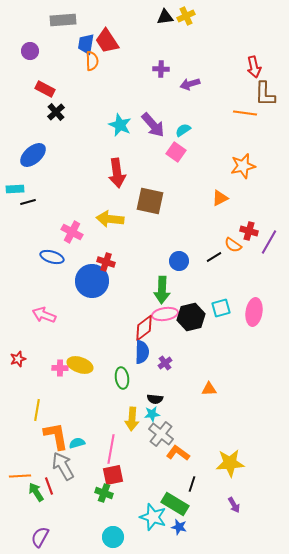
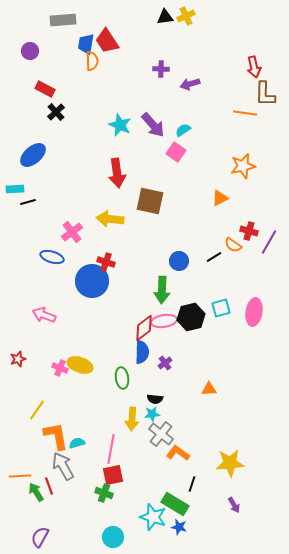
pink cross at (72, 232): rotated 25 degrees clockwise
pink ellipse at (165, 314): moved 1 px left, 7 px down
pink cross at (60, 368): rotated 21 degrees clockwise
yellow line at (37, 410): rotated 25 degrees clockwise
